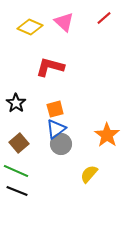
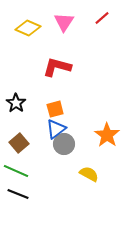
red line: moved 2 px left
pink triangle: rotated 20 degrees clockwise
yellow diamond: moved 2 px left, 1 px down
red L-shape: moved 7 px right
gray circle: moved 3 px right
yellow semicircle: rotated 78 degrees clockwise
black line: moved 1 px right, 3 px down
